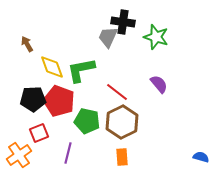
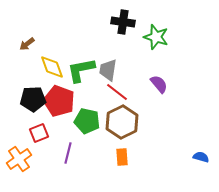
gray trapezoid: moved 33 px down; rotated 15 degrees counterclockwise
brown arrow: rotated 98 degrees counterclockwise
orange cross: moved 4 px down
